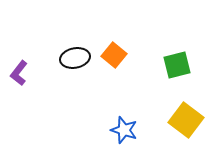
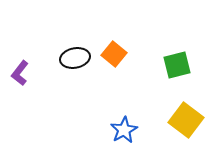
orange square: moved 1 px up
purple L-shape: moved 1 px right
blue star: rotated 24 degrees clockwise
